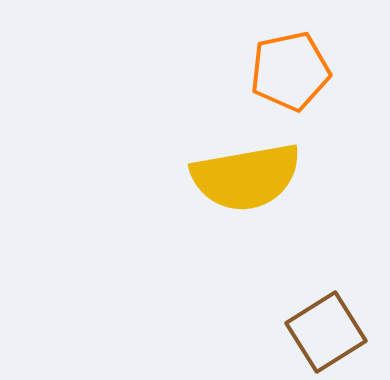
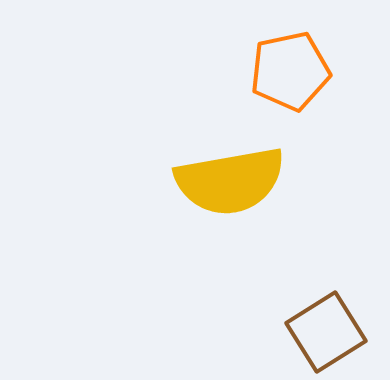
yellow semicircle: moved 16 px left, 4 px down
